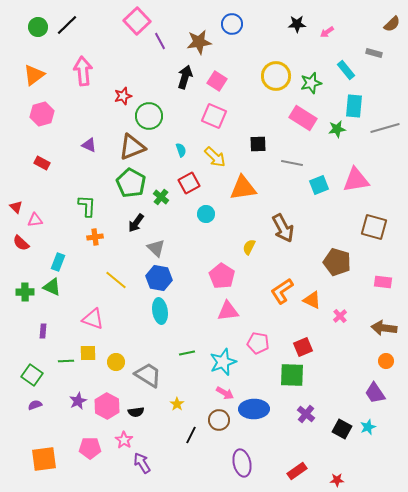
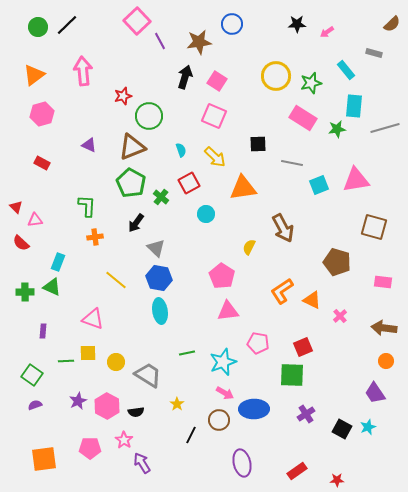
purple cross at (306, 414): rotated 18 degrees clockwise
